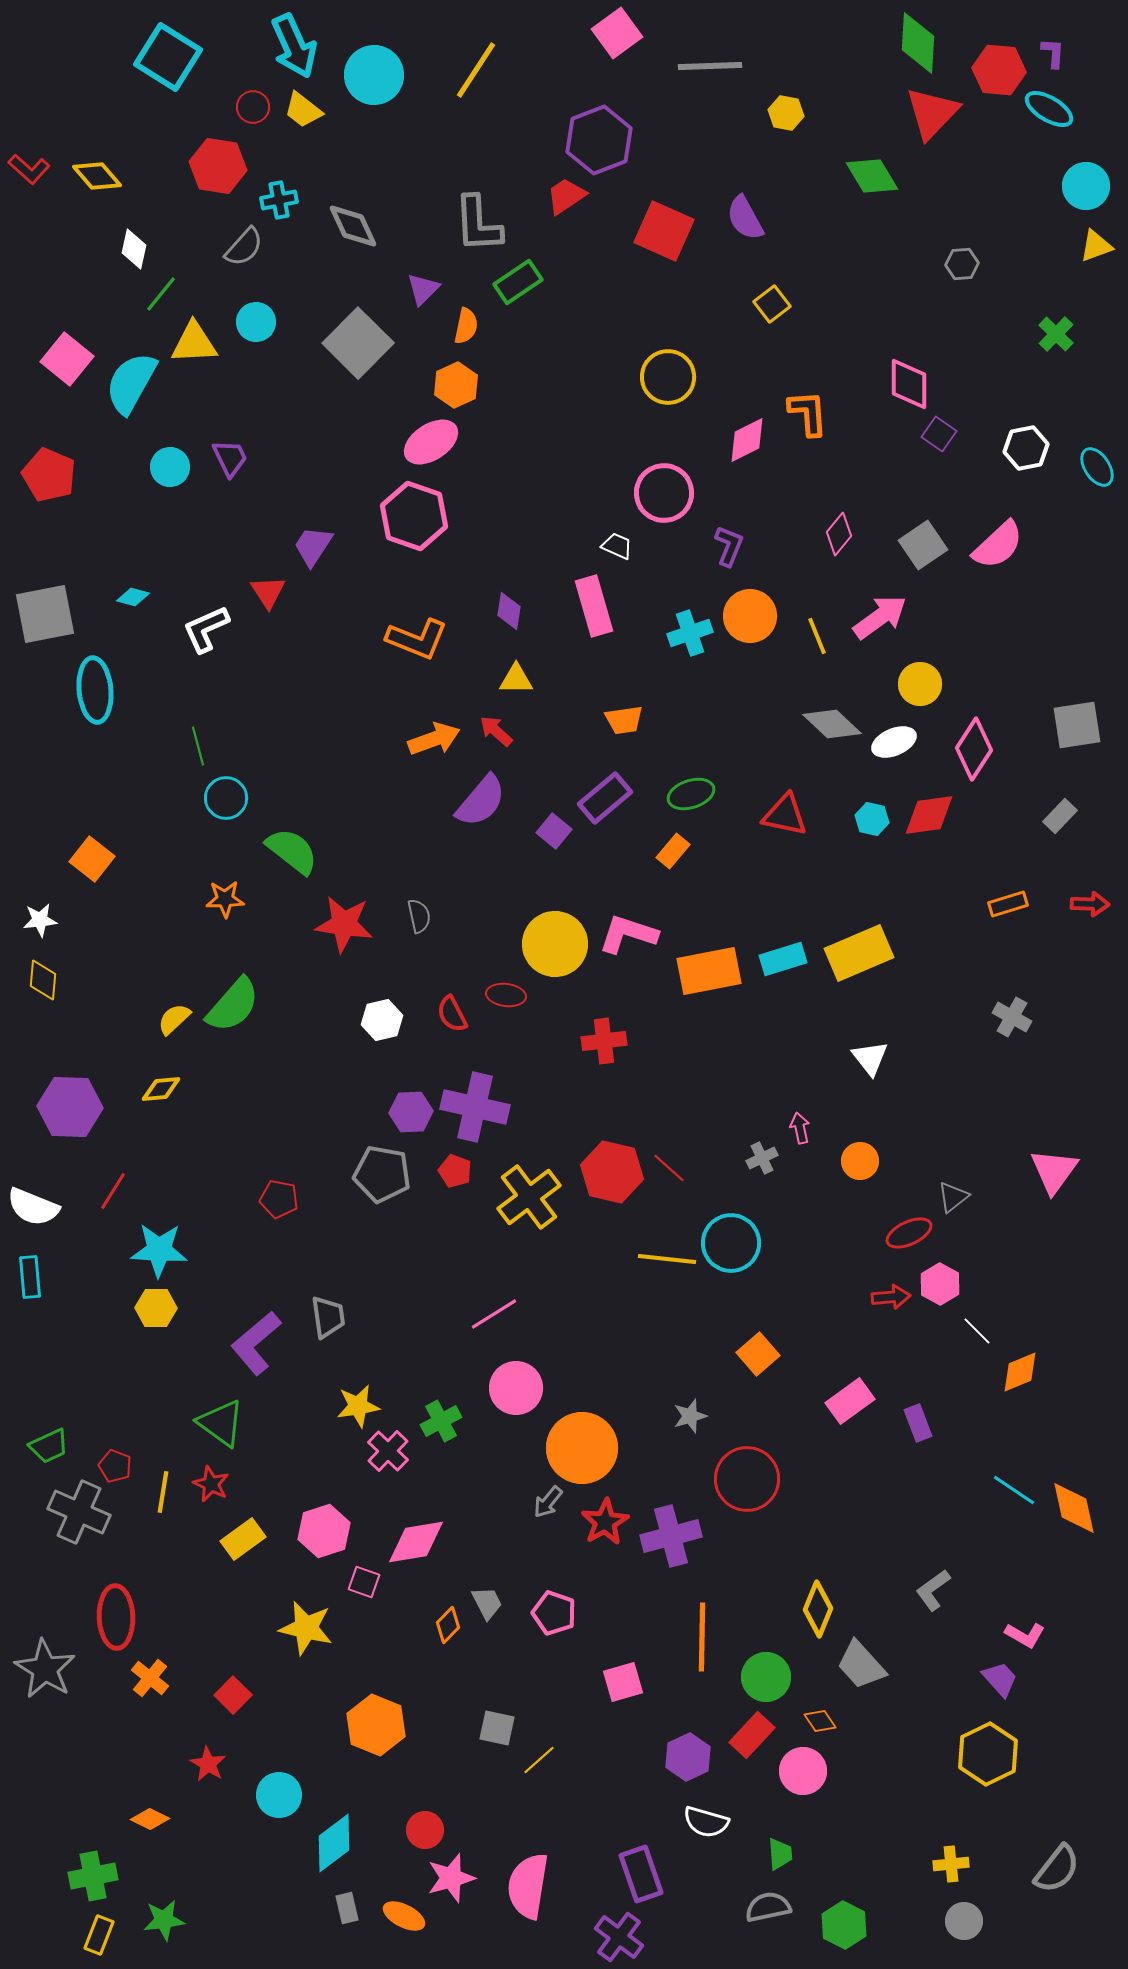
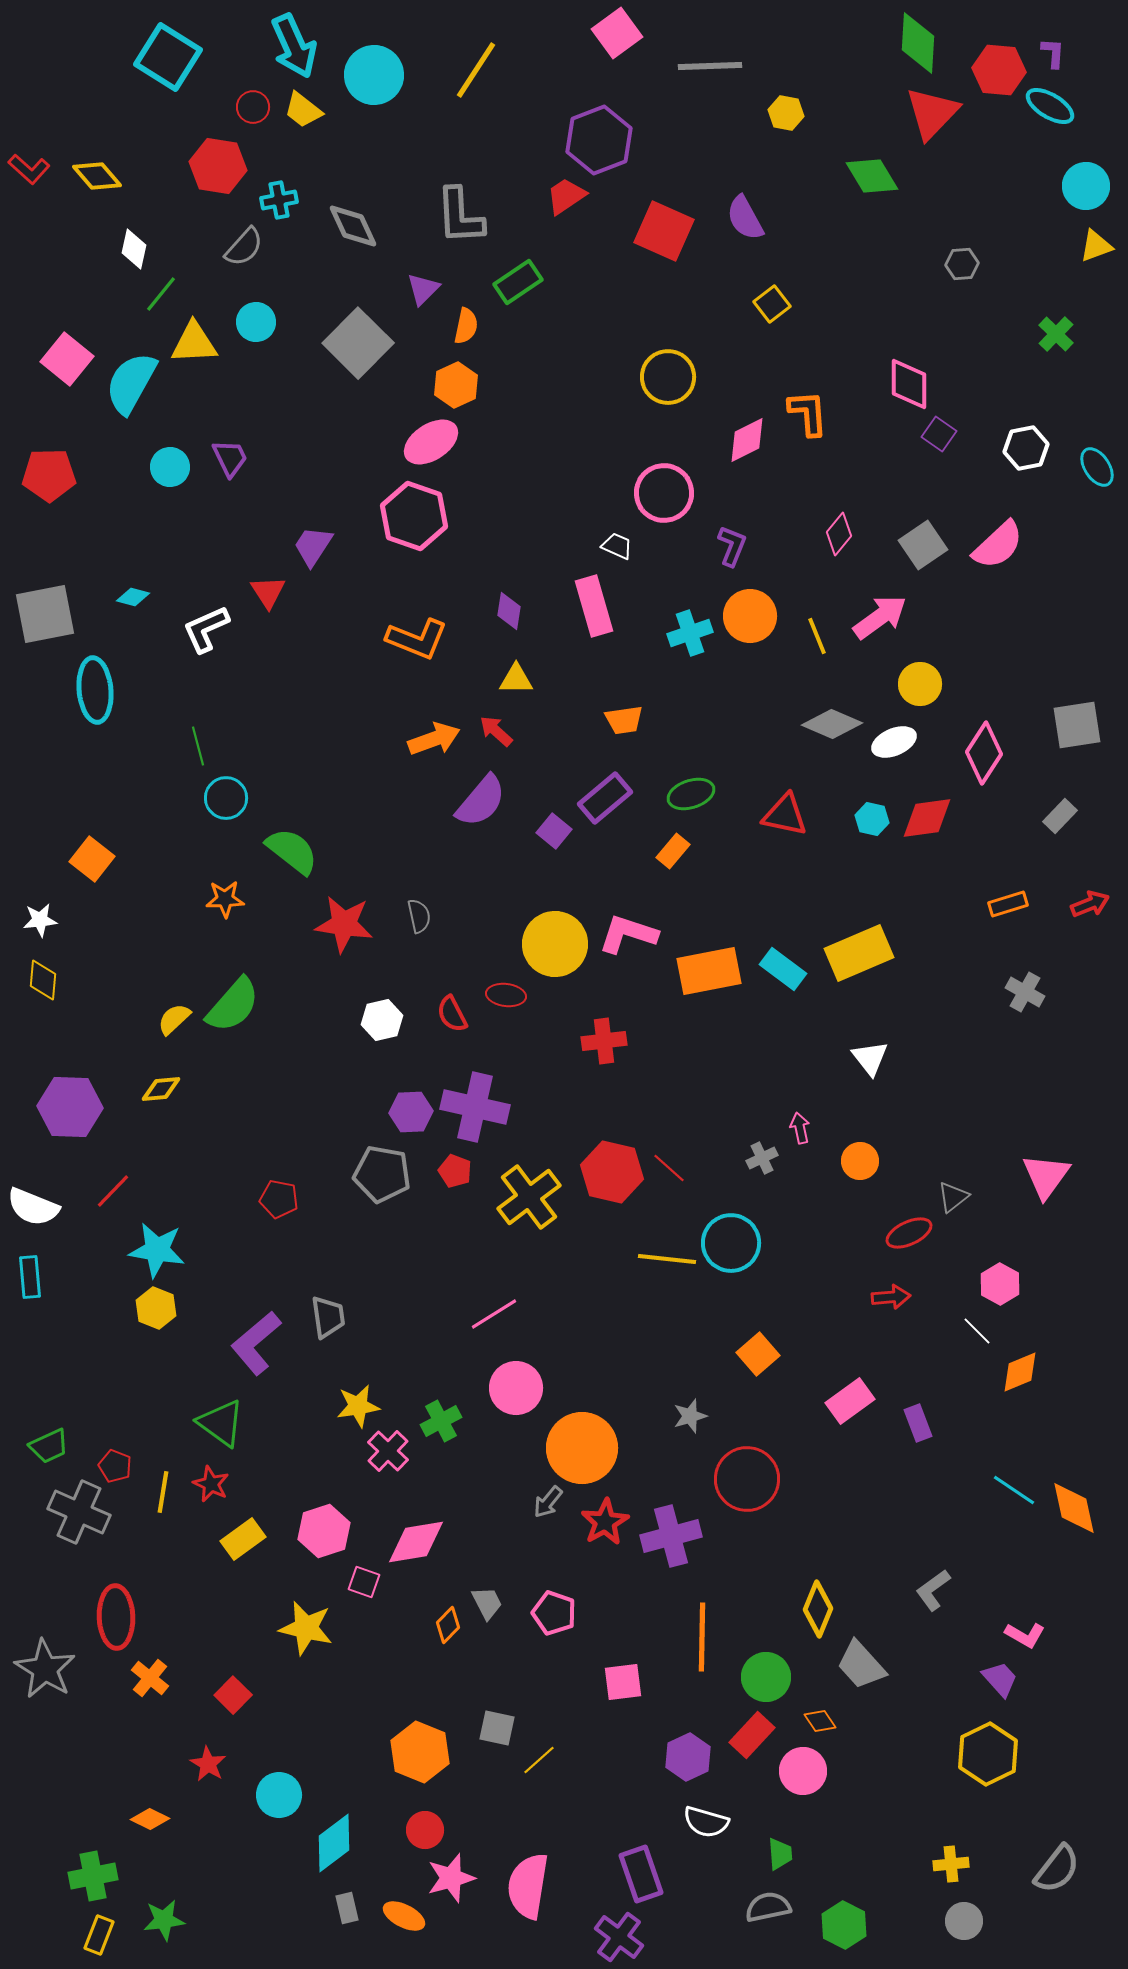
cyan ellipse at (1049, 109): moved 1 px right, 3 px up
gray L-shape at (478, 224): moved 18 px left, 8 px up
red pentagon at (49, 475): rotated 24 degrees counterclockwise
purple L-shape at (729, 546): moved 3 px right
gray diamond at (832, 724): rotated 20 degrees counterclockwise
pink diamond at (974, 749): moved 10 px right, 4 px down
red diamond at (929, 815): moved 2 px left, 3 px down
red arrow at (1090, 904): rotated 24 degrees counterclockwise
cyan rectangle at (783, 959): moved 10 px down; rotated 54 degrees clockwise
gray cross at (1012, 1017): moved 13 px right, 25 px up
pink triangle at (1054, 1171): moved 8 px left, 5 px down
red line at (113, 1191): rotated 12 degrees clockwise
cyan star at (159, 1250): moved 2 px left; rotated 6 degrees clockwise
pink hexagon at (940, 1284): moved 60 px right
yellow hexagon at (156, 1308): rotated 21 degrees clockwise
pink square at (623, 1682): rotated 9 degrees clockwise
orange hexagon at (376, 1725): moved 44 px right, 27 px down
